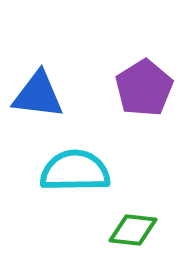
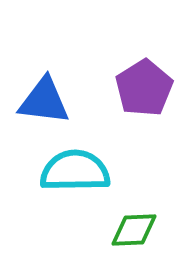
blue triangle: moved 6 px right, 6 px down
green diamond: moved 1 px right; rotated 9 degrees counterclockwise
